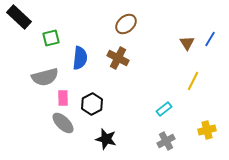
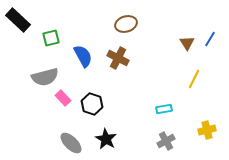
black rectangle: moved 1 px left, 3 px down
brown ellipse: rotated 25 degrees clockwise
blue semicircle: moved 3 px right, 2 px up; rotated 35 degrees counterclockwise
yellow line: moved 1 px right, 2 px up
pink rectangle: rotated 42 degrees counterclockwise
black hexagon: rotated 15 degrees counterclockwise
cyan rectangle: rotated 28 degrees clockwise
gray ellipse: moved 8 px right, 20 px down
black star: rotated 15 degrees clockwise
